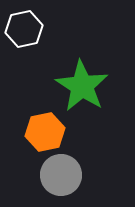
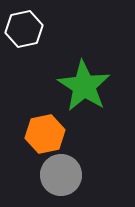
green star: moved 2 px right
orange hexagon: moved 2 px down
